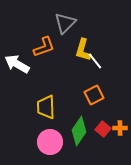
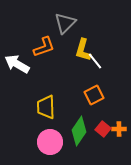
orange cross: moved 1 px left, 1 px down
